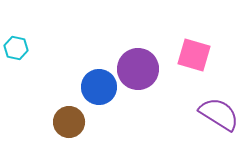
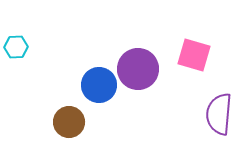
cyan hexagon: moved 1 px up; rotated 15 degrees counterclockwise
blue circle: moved 2 px up
purple semicircle: rotated 117 degrees counterclockwise
